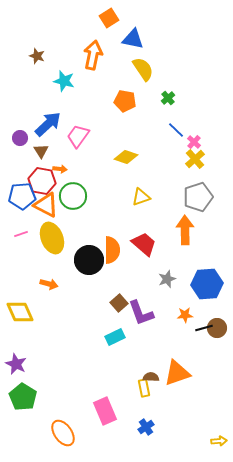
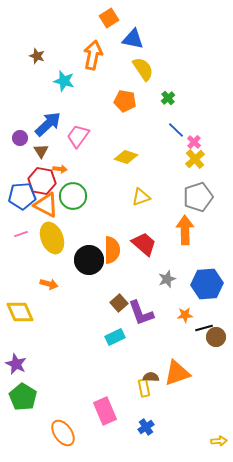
brown circle at (217, 328): moved 1 px left, 9 px down
